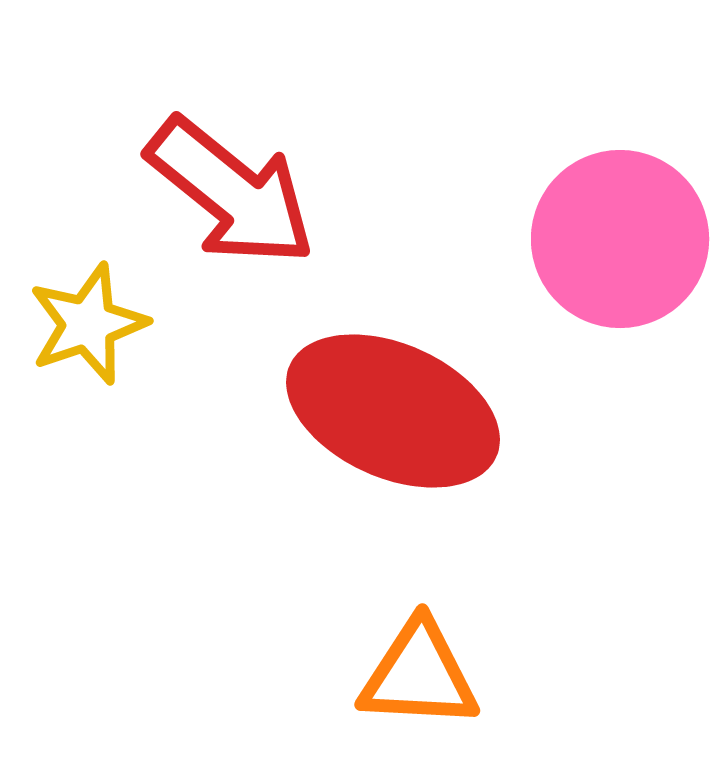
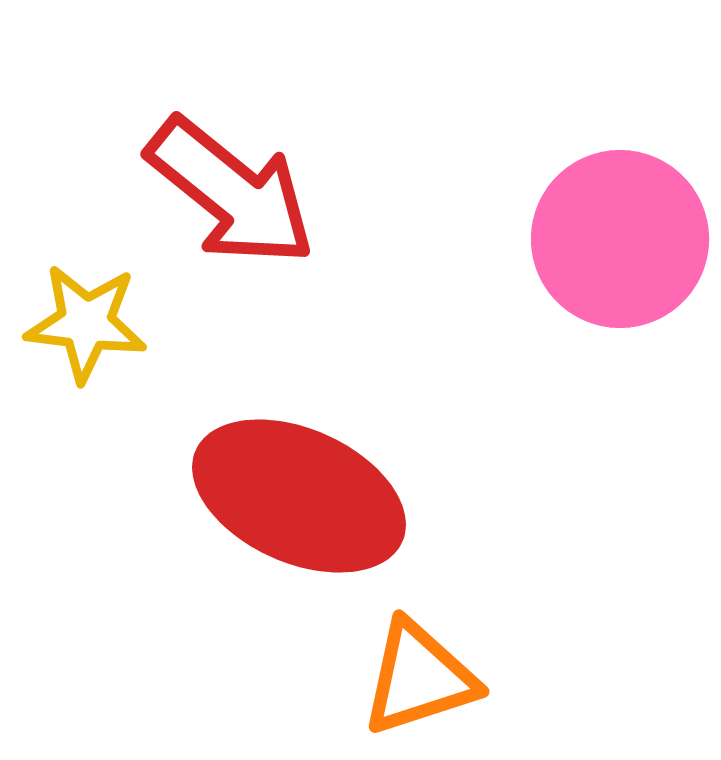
yellow star: moved 2 px left, 1 px up; rotated 26 degrees clockwise
red ellipse: moved 94 px left, 85 px down
orange triangle: moved 3 px down; rotated 21 degrees counterclockwise
